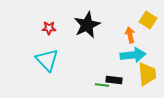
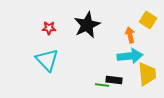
cyan arrow: moved 3 px left, 1 px down
